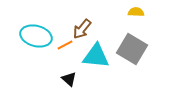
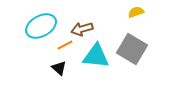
yellow semicircle: rotated 21 degrees counterclockwise
brown arrow: rotated 35 degrees clockwise
cyan ellipse: moved 5 px right, 10 px up; rotated 44 degrees counterclockwise
black triangle: moved 10 px left, 11 px up
